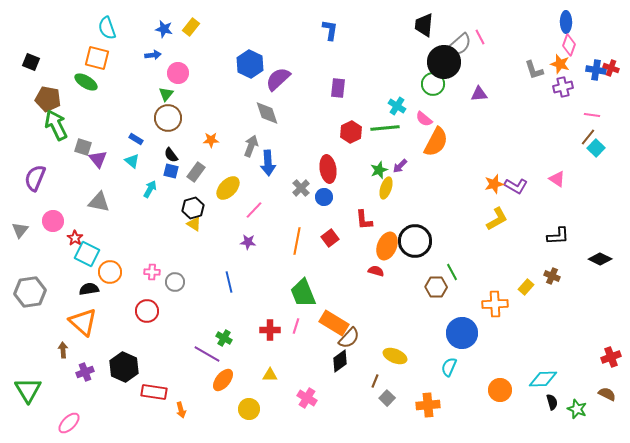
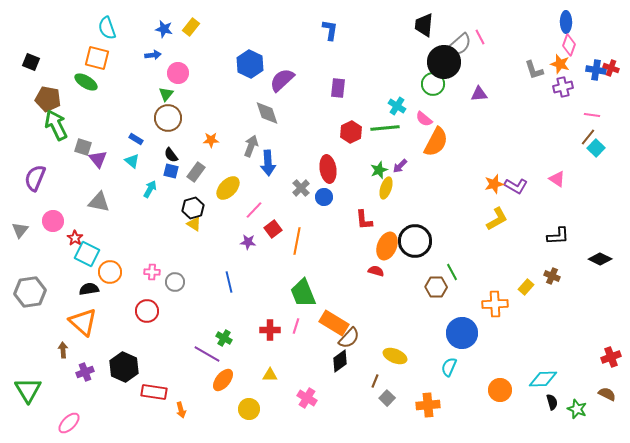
purple semicircle at (278, 79): moved 4 px right, 1 px down
red square at (330, 238): moved 57 px left, 9 px up
